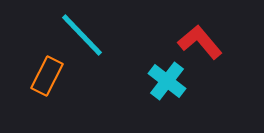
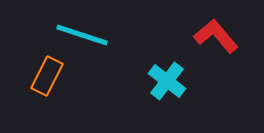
cyan line: rotated 28 degrees counterclockwise
red L-shape: moved 16 px right, 6 px up
